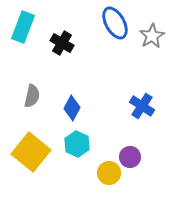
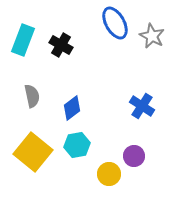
cyan rectangle: moved 13 px down
gray star: rotated 15 degrees counterclockwise
black cross: moved 1 px left, 2 px down
gray semicircle: rotated 25 degrees counterclockwise
blue diamond: rotated 25 degrees clockwise
cyan hexagon: moved 1 px down; rotated 25 degrees clockwise
yellow square: moved 2 px right
purple circle: moved 4 px right, 1 px up
yellow circle: moved 1 px down
